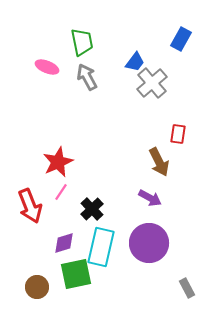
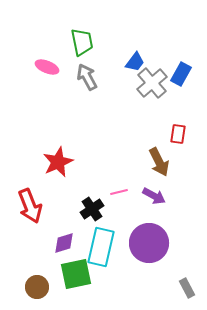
blue rectangle: moved 35 px down
pink line: moved 58 px right; rotated 42 degrees clockwise
purple arrow: moved 4 px right, 2 px up
black cross: rotated 10 degrees clockwise
